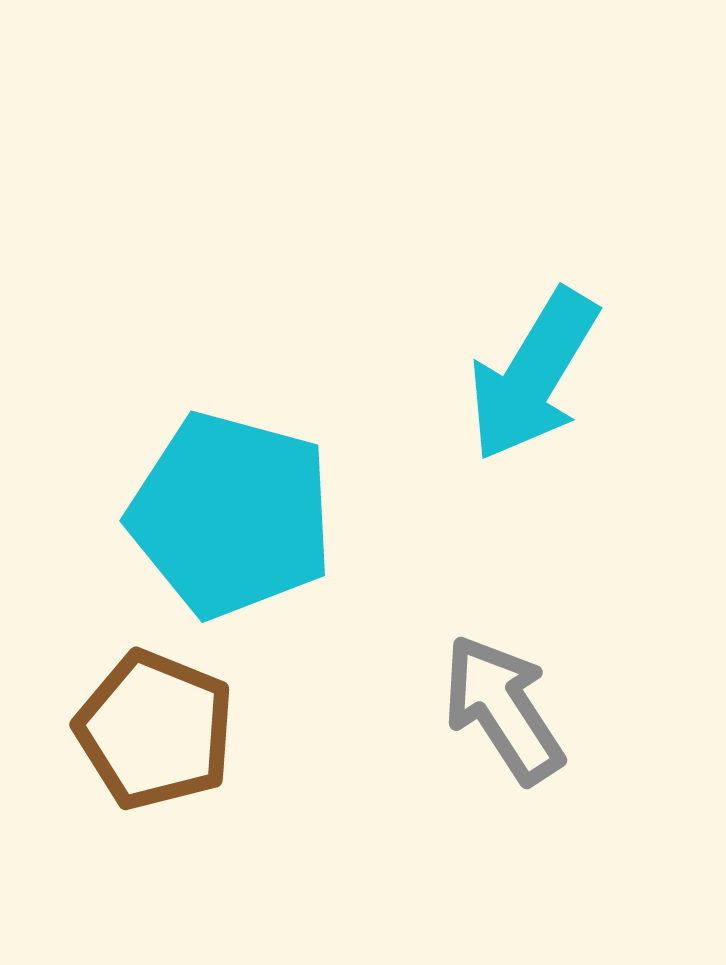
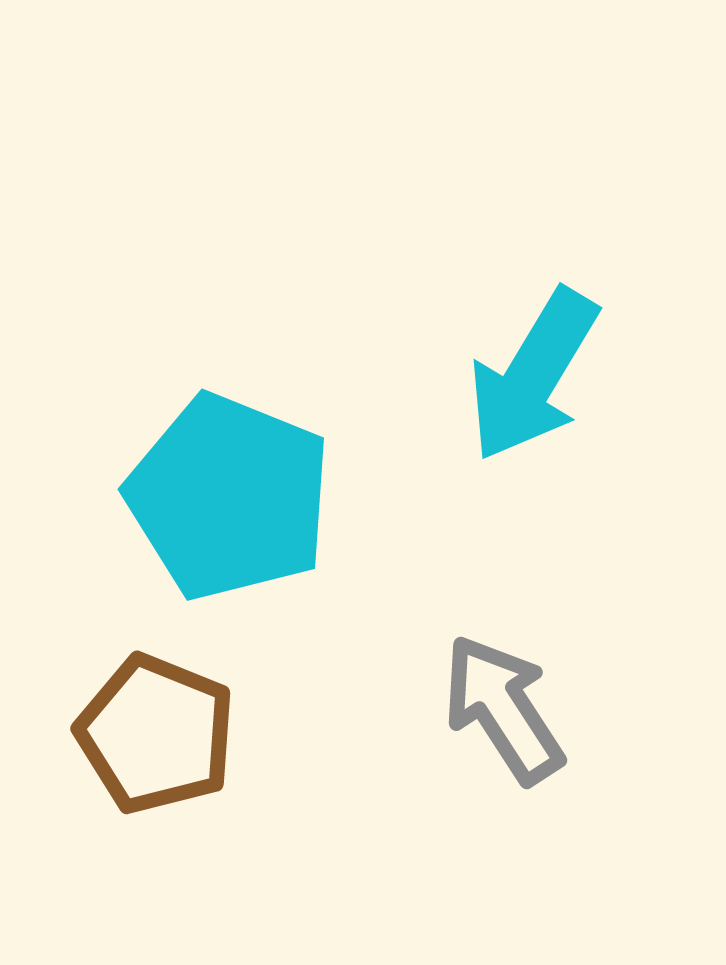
cyan pentagon: moved 2 px left, 18 px up; rotated 7 degrees clockwise
brown pentagon: moved 1 px right, 4 px down
